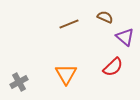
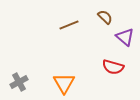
brown semicircle: rotated 21 degrees clockwise
brown line: moved 1 px down
red semicircle: rotated 60 degrees clockwise
orange triangle: moved 2 px left, 9 px down
